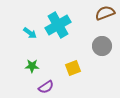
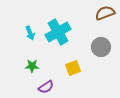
cyan cross: moved 7 px down
cyan arrow: rotated 32 degrees clockwise
gray circle: moved 1 px left, 1 px down
